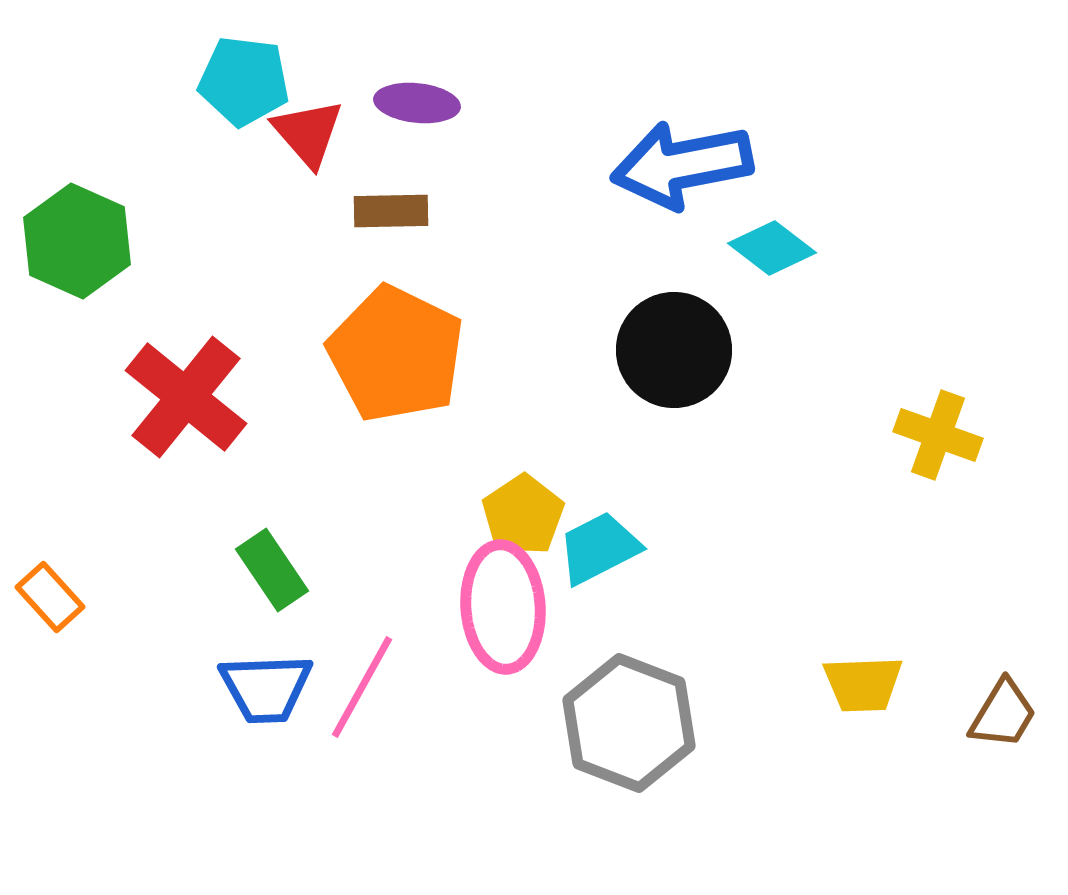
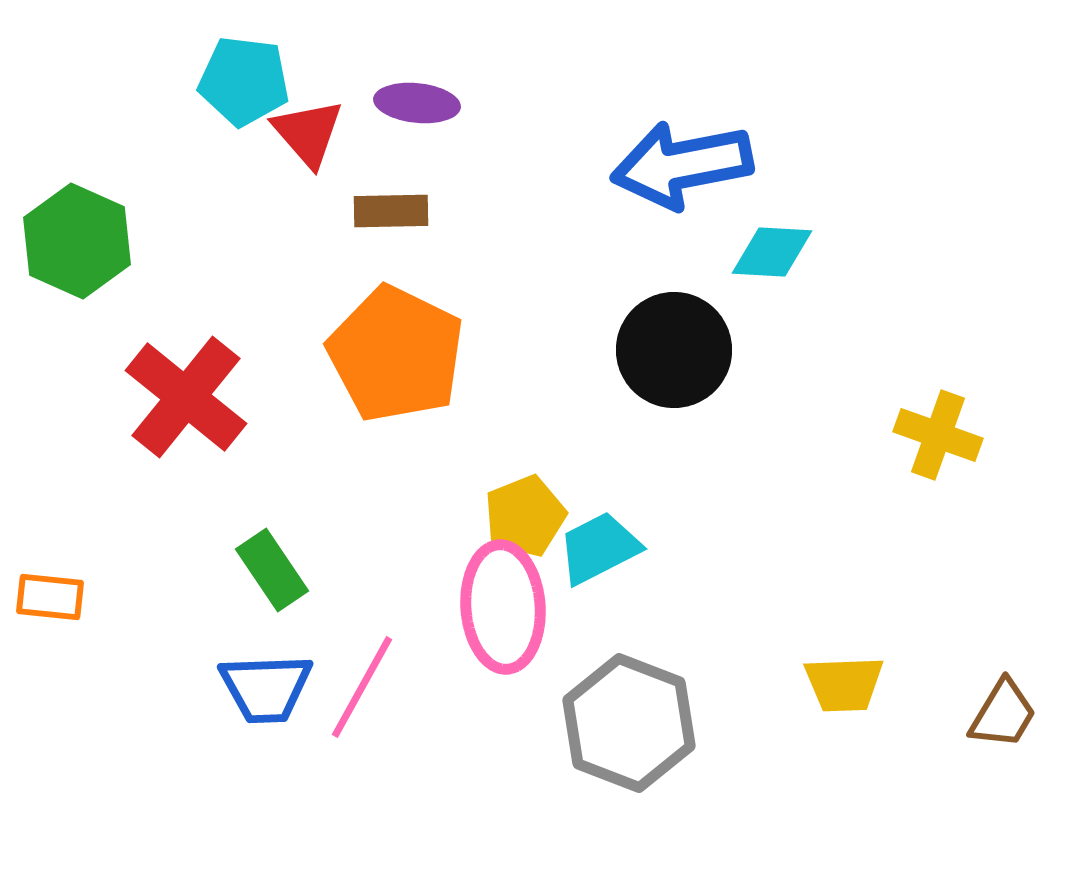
cyan diamond: moved 4 px down; rotated 34 degrees counterclockwise
yellow pentagon: moved 2 px right, 1 px down; rotated 12 degrees clockwise
orange rectangle: rotated 42 degrees counterclockwise
yellow trapezoid: moved 19 px left
